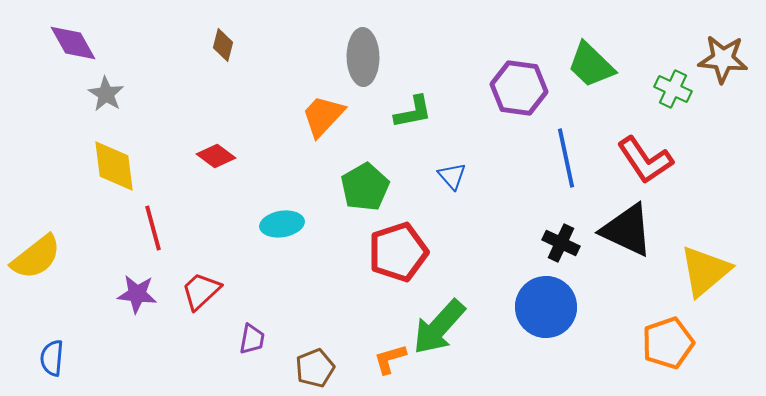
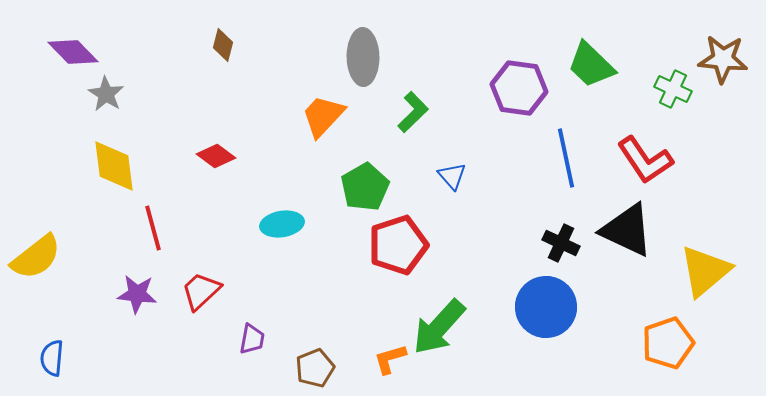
purple diamond: moved 9 px down; rotated 15 degrees counterclockwise
green L-shape: rotated 33 degrees counterclockwise
red pentagon: moved 7 px up
